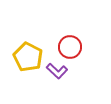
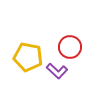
yellow pentagon: rotated 16 degrees counterclockwise
